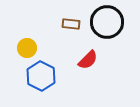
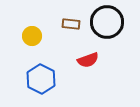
yellow circle: moved 5 px right, 12 px up
red semicircle: rotated 25 degrees clockwise
blue hexagon: moved 3 px down
